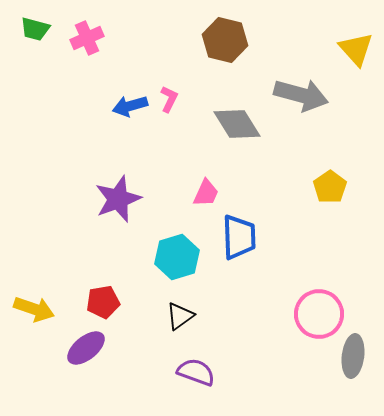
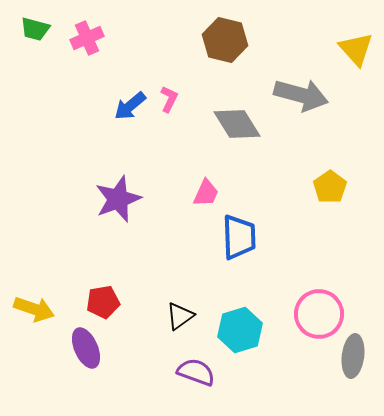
blue arrow: rotated 24 degrees counterclockwise
cyan hexagon: moved 63 px right, 73 px down
purple ellipse: rotated 75 degrees counterclockwise
